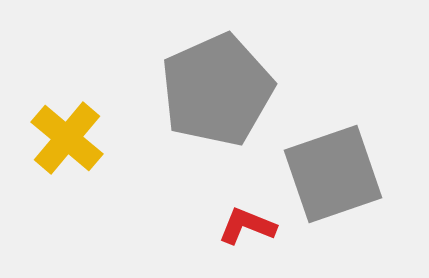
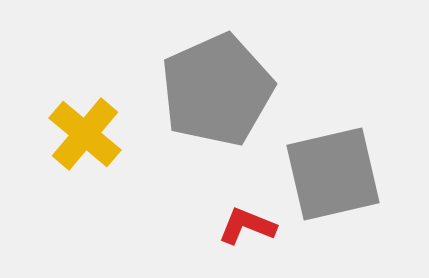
yellow cross: moved 18 px right, 4 px up
gray square: rotated 6 degrees clockwise
